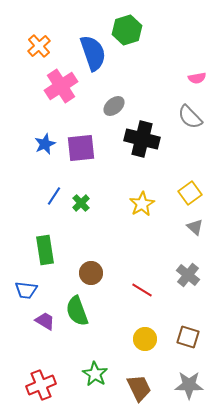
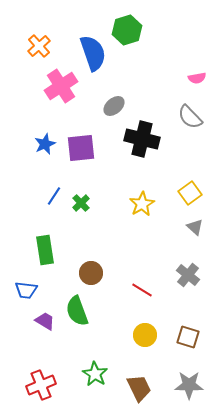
yellow circle: moved 4 px up
